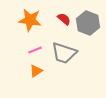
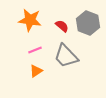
red semicircle: moved 2 px left, 7 px down
gray trapezoid: moved 2 px right, 3 px down; rotated 28 degrees clockwise
